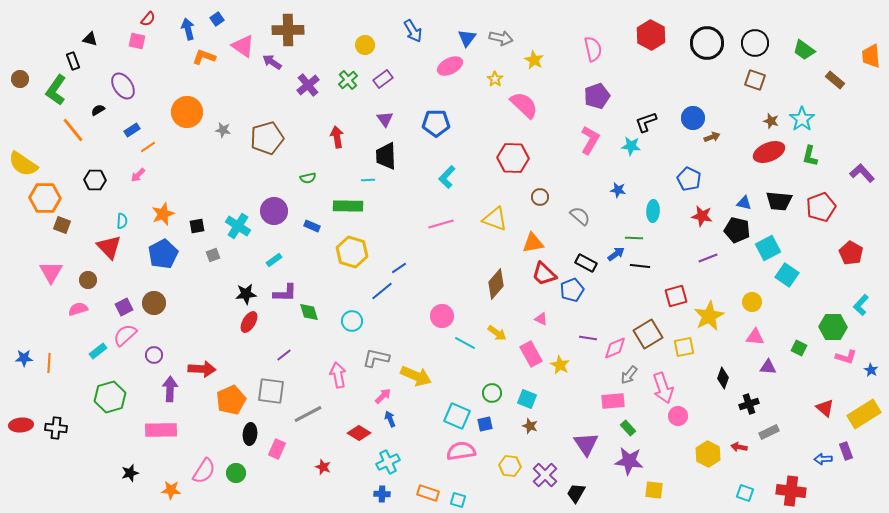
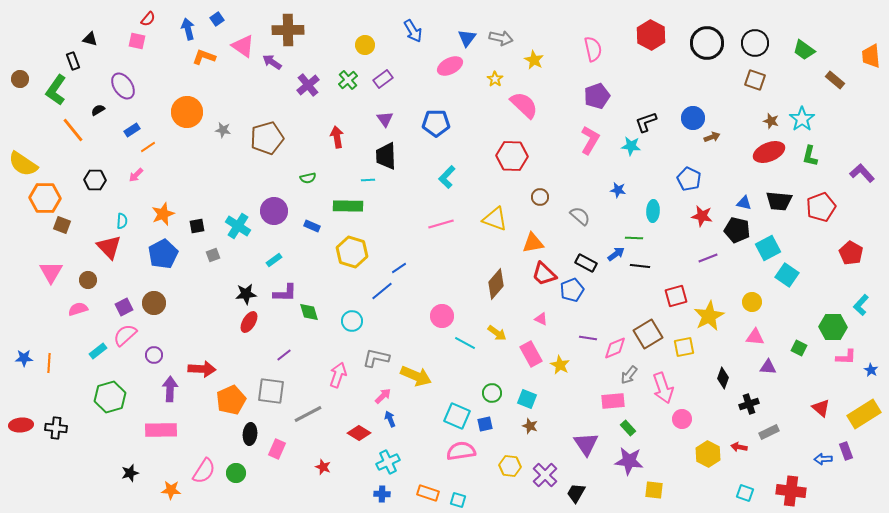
red hexagon at (513, 158): moved 1 px left, 2 px up
pink arrow at (138, 175): moved 2 px left
pink L-shape at (846, 357): rotated 15 degrees counterclockwise
pink arrow at (338, 375): rotated 30 degrees clockwise
red triangle at (825, 408): moved 4 px left
pink circle at (678, 416): moved 4 px right, 3 px down
